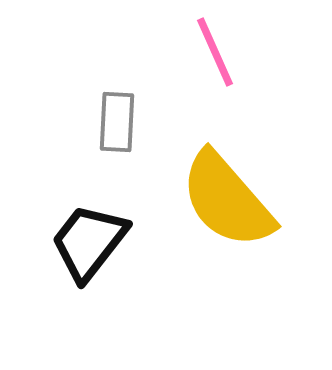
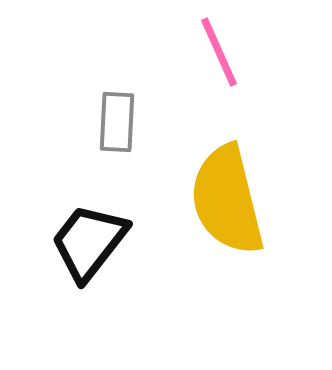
pink line: moved 4 px right
yellow semicircle: rotated 27 degrees clockwise
